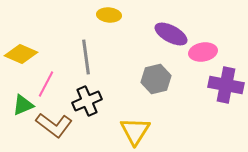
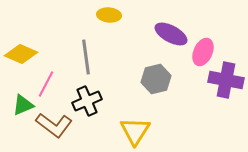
pink ellipse: rotated 56 degrees counterclockwise
purple cross: moved 5 px up
